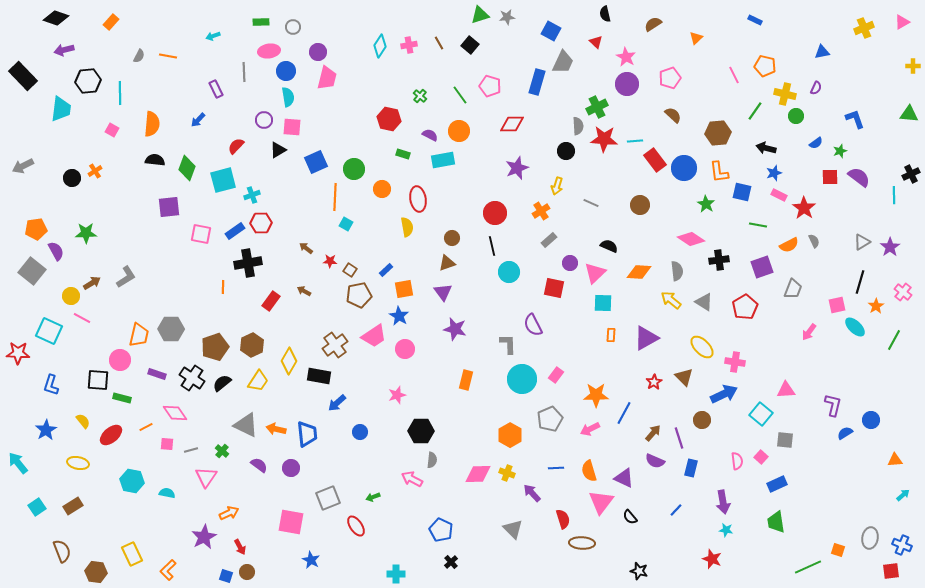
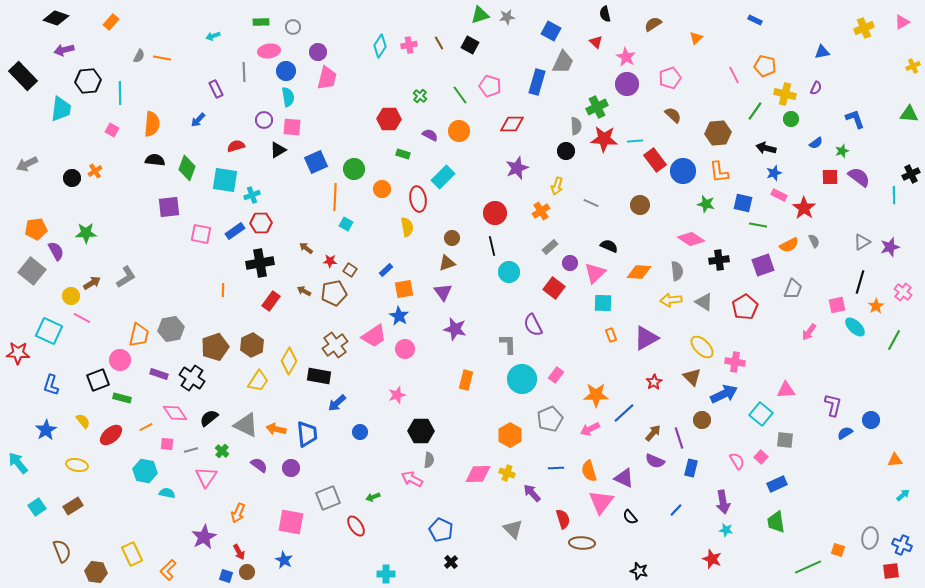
black square at (470, 45): rotated 12 degrees counterclockwise
orange line at (168, 56): moved 6 px left, 2 px down
yellow cross at (913, 66): rotated 24 degrees counterclockwise
green circle at (796, 116): moved 5 px left, 3 px down
red hexagon at (389, 119): rotated 10 degrees counterclockwise
gray semicircle at (578, 126): moved 2 px left
red semicircle at (236, 146): rotated 30 degrees clockwise
green star at (840, 151): moved 2 px right
cyan rectangle at (443, 160): moved 17 px down; rotated 35 degrees counterclockwise
gray arrow at (23, 166): moved 4 px right, 2 px up
blue circle at (684, 168): moved 1 px left, 3 px down
cyan square at (223, 180): moved 2 px right; rotated 24 degrees clockwise
blue square at (742, 192): moved 1 px right, 11 px down
green star at (706, 204): rotated 18 degrees counterclockwise
gray rectangle at (549, 240): moved 1 px right, 7 px down
purple star at (890, 247): rotated 18 degrees clockwise
black cross at (248, 263): moved 12 px right
purple square at (762, 267): moved 1 px right, 2 px up
orange line at (223, 287): moved 3 px down
red square at (554, 288): rotated 25 degrees clockwise
brown pentagon at (359, 295): moved 25 px left, 2 px up
yellow arrow at (671, 300): rotated 45 degrees counterclockwise
gray hexagon at (171, 329): rotated 10 degrees counterclockwise
orange rectangle at (611, 335): rotated 24 degrees counterclockwise
purple rectangle at (157, 374): moved 2 px right
brown triangle at (684, 377): moved 8 px right
black square at (98, 380): rotated 25 degrees counterclockwise
black semicircle at (222, 383): moved 13 px left, 35 px down
blue line at (624, 413): rotated 20 degrees clockwise
gray semicircle at (432, 460): moved 3 px left
pink semicircle at (737, 461): rotated 24 degrees counterclockwise
yellow ellipse at (78, 463): moved 1 px left, 2 px down
cyan hexagon at (132, 481): moved 13 px right, 10 px up
orange arrow at (229, 513): moved 9 px right; rotated 138 degrees clockwise
red arrow at (240, 547): moved 1 px left, 5 px down
blue star at (311, 560): moved 27 px left
cyan cross at (396, 574): moved 10 px left
